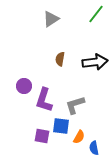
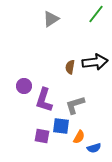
brown semicircle: moved 10 px right, 8 px down
blue semicircle: rotated 96 degrees counterclockwise
